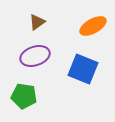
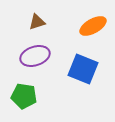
brown triangle: rotated 18 degrees clockwise
